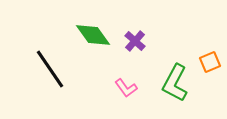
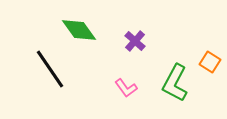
green diamond: moved 14 px left, 5 px up
orange square: rotated 35 degrees counterclockwise
